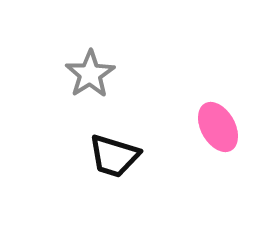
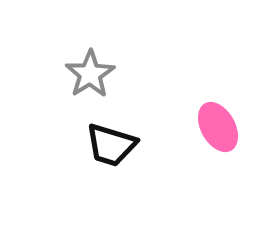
black trapezoid: moved 3 px left, 11 px up
